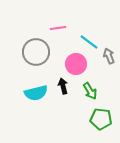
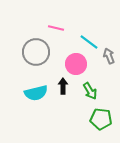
pink line: moved 2 px left; rotated 21 degrees clockwise
black arrow: rotated 14 degrees clockwise
